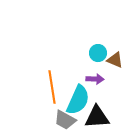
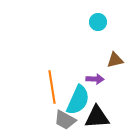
cyan circle: moved 31 px up
brown triangle: rotated 36 degrees counterclockwise
